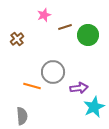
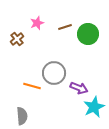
pink star: moved 7 px left, 8 px down
green circle: moved 1 px up
gray circle: moved 1 px right, 1 px down
purple arrow: rotated 30 degrees clockwise
